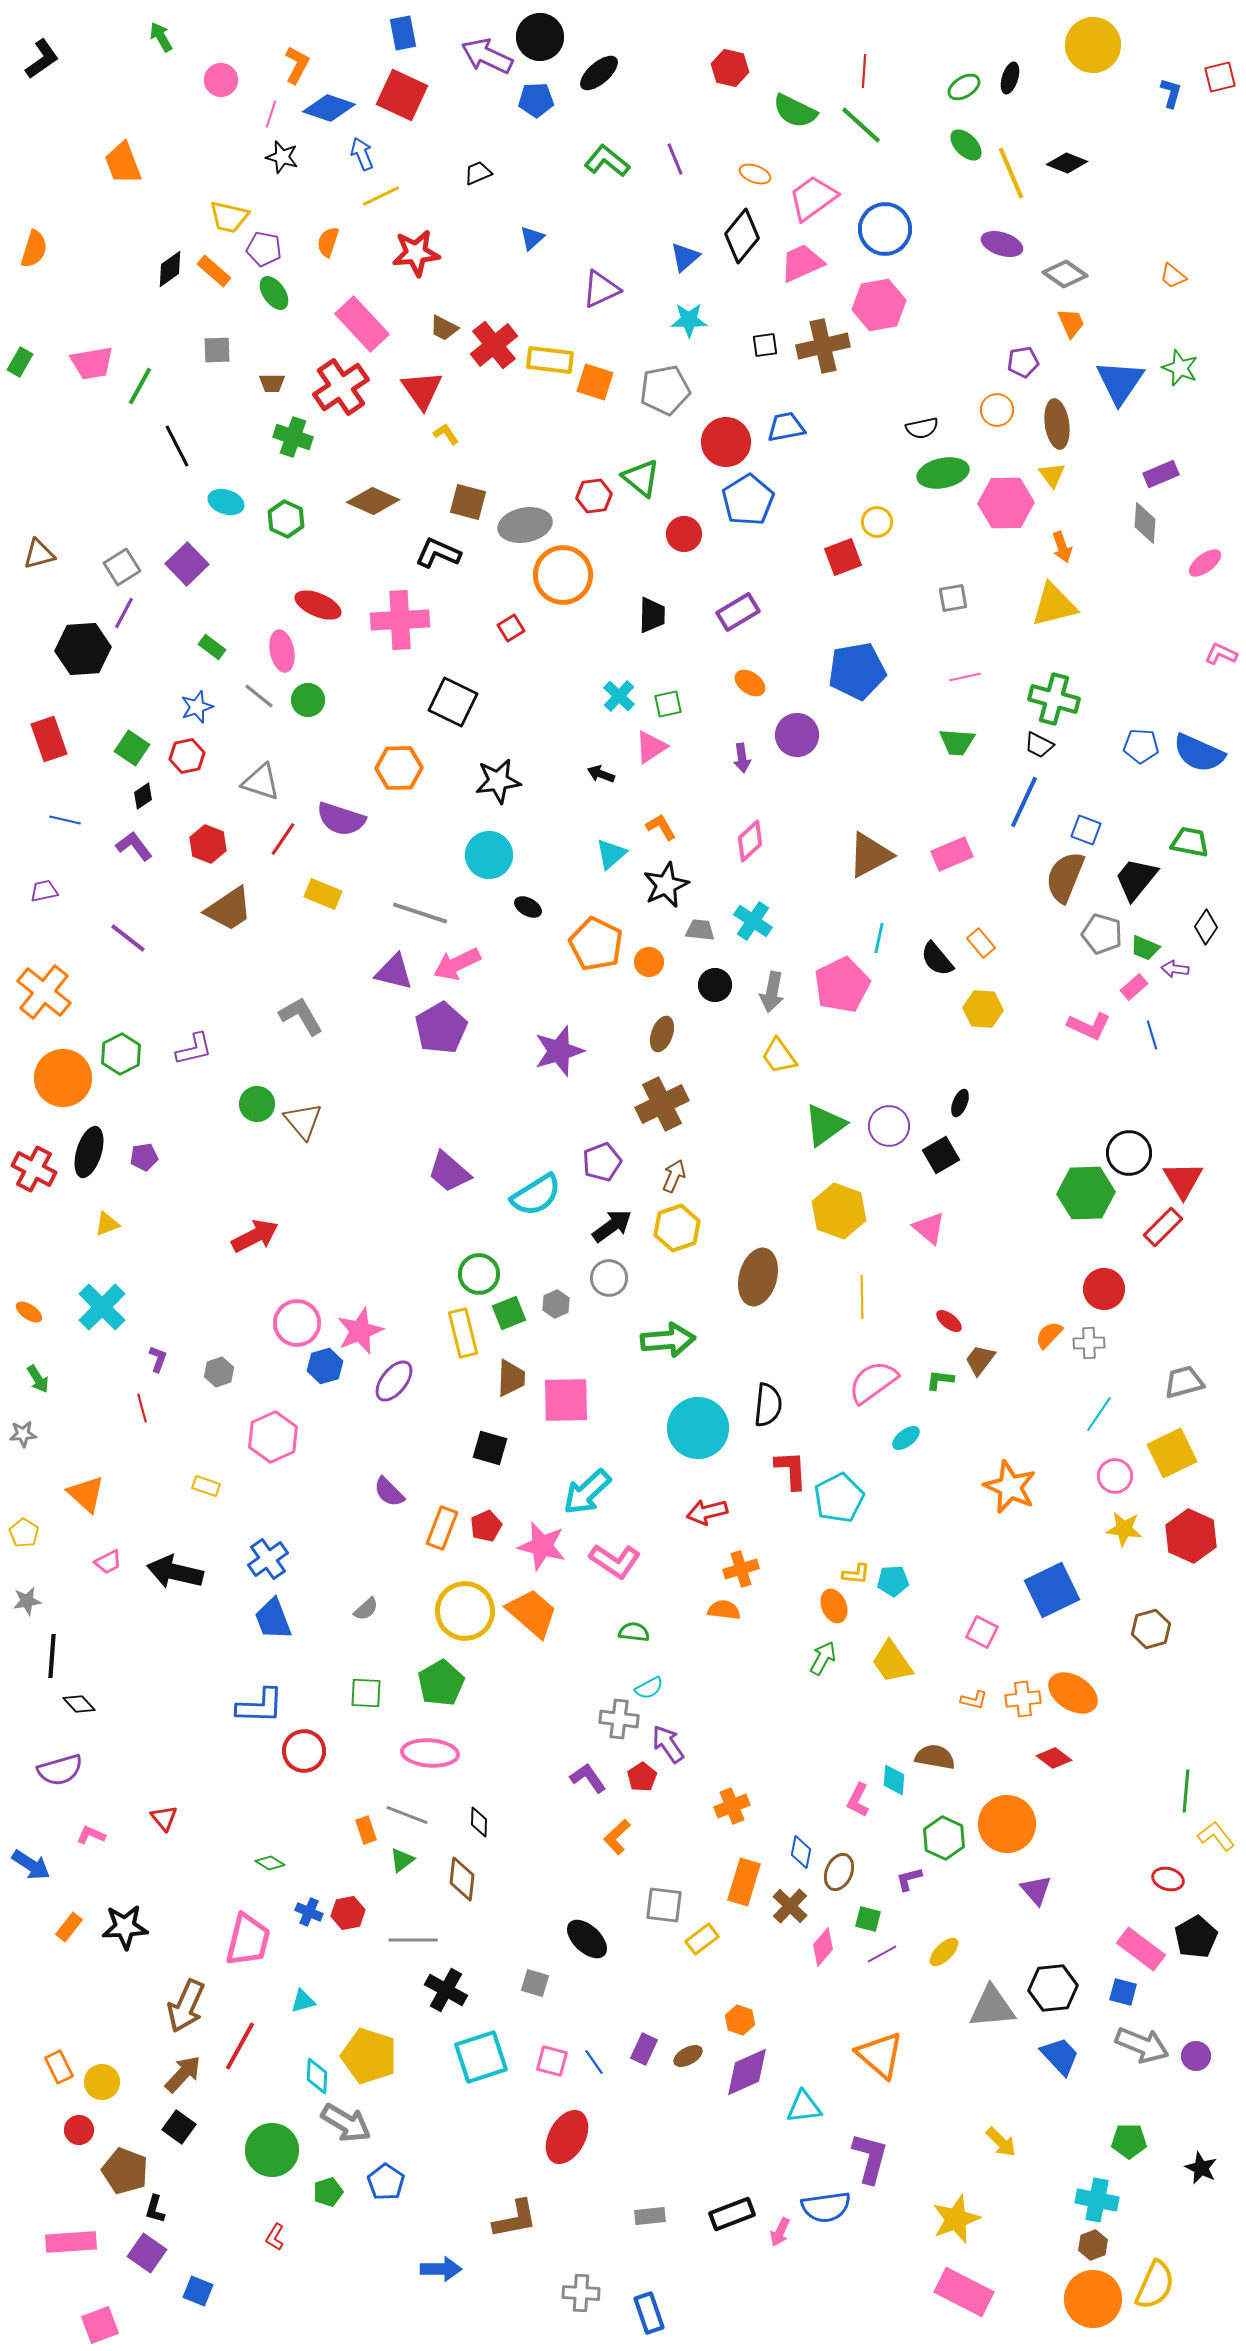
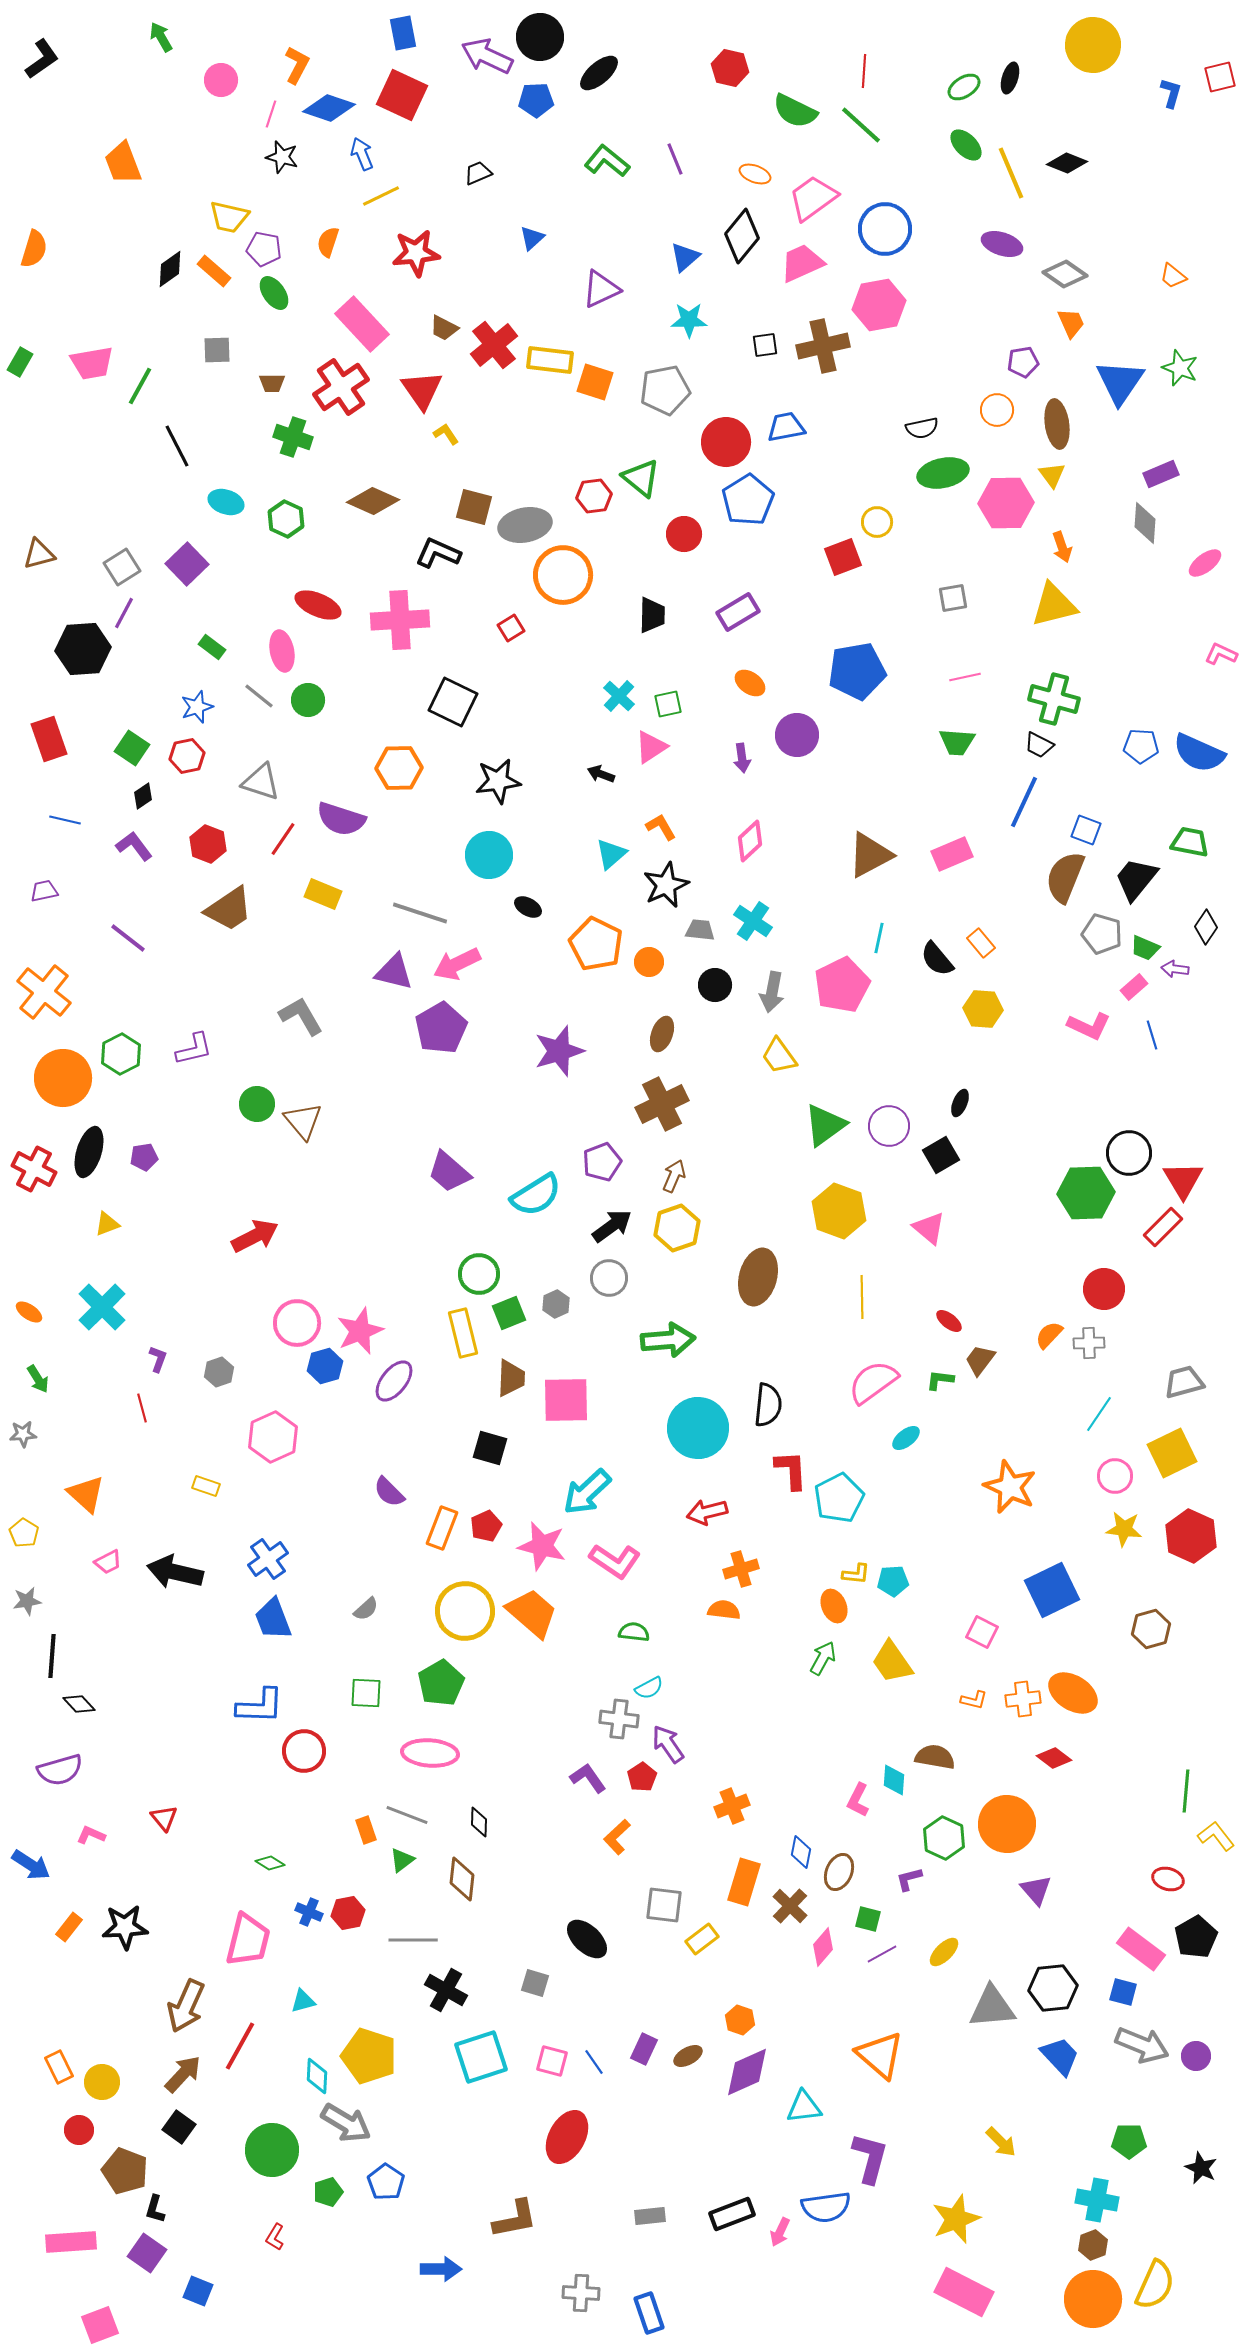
brown square at (468, 502): moved 6 px right, 5 px down
